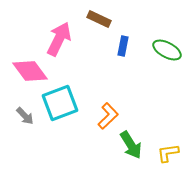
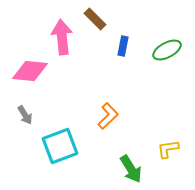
brown rectangle: moved 4 px left; rotated 20 degrees clockwise
pink arrow: moved 3 px right, 2 px up; rotated 32 degrees counterclockwise
green ellipse: rotated 56 degrees counterclockwise
pink diamond: rotated 48 degrees counterclockwise
cyan square: moved 43 px down
gray arrow: moved 1 px up; rotated 12 degrees clockwise
green arrow: moved 24 px down
yellow L-shape: moved 4 px up
